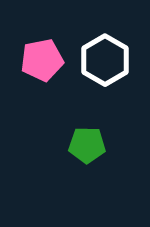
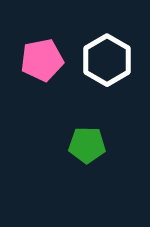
white hexagon: moved 2 px right
